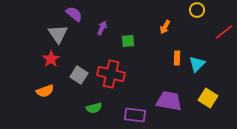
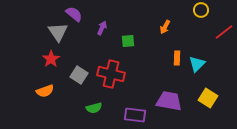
yellow circle: moved 4 px right
gray triangle: moved 2 px up
